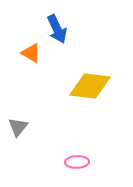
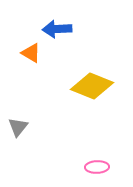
blue arrow: rotated 112 degrees clockwise
yellow diamond: moved 2 px right; rotated 15 degrees clockwise
pink ellipse: moved 20 px right, 5 px down
